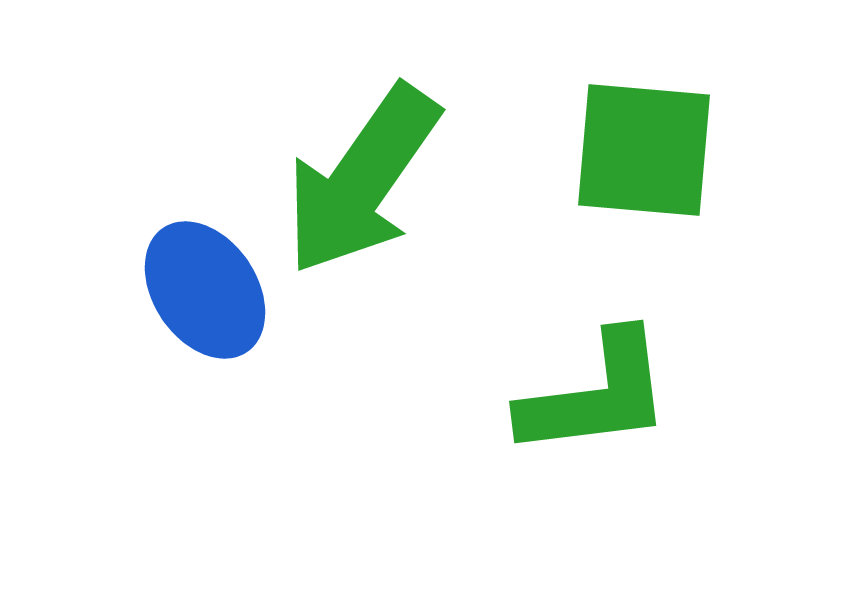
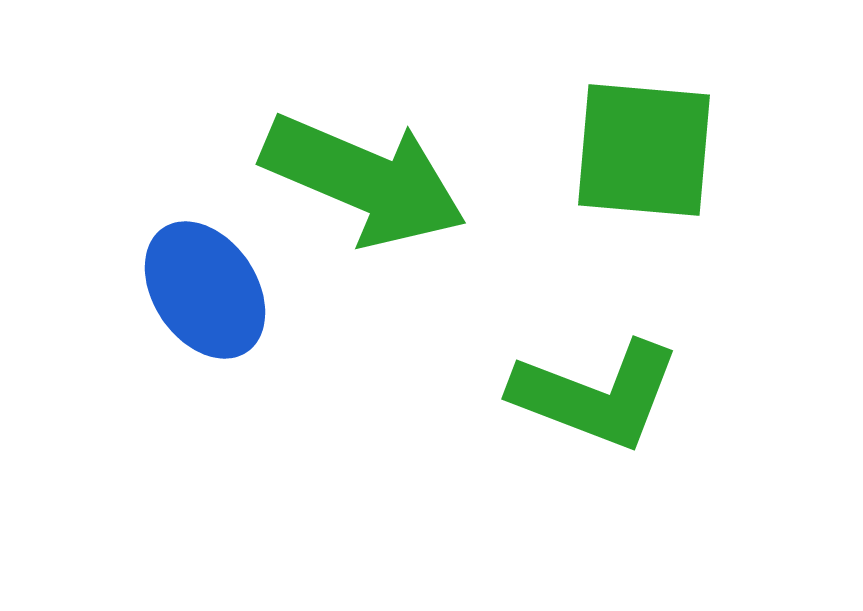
green arrow: moved 2 px right; rotated 102 degrees counterclockwise
green L-shape: rotated 28 degrees clockwise
